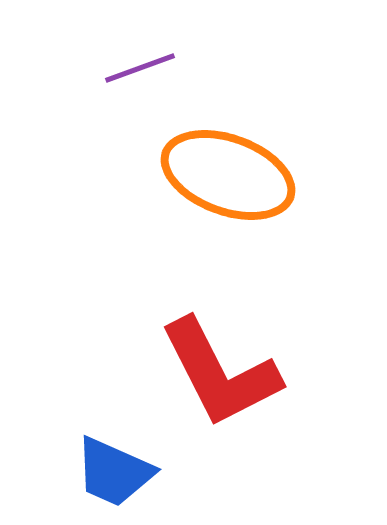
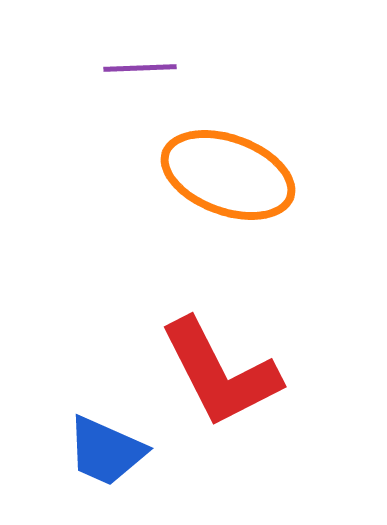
purple line: rotated 18 degrees clockwise
blue trapezoid: moved 8 px left, 21 px up
